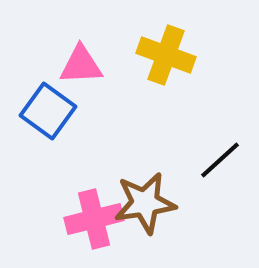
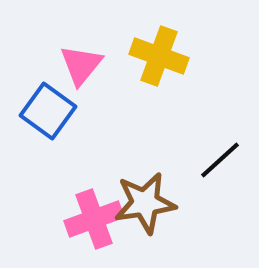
yellow cross: moved 7 px left, 1 px down
pink triangle: rotated 48 degrees counterclockwise
pink cross: rotated 6 degrees counterclockwise
